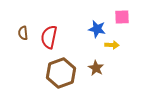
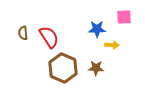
pink square: moved 2 px right
blue star: rotated 12 degrees counterclockwise
red semicircle: rotated 135 degrees clockwise
brown star: rotated 28 degrees counterclockwise
brown hexagon: moved 2 px right, 5 px up; rotated 16 degrees counterclockwise
